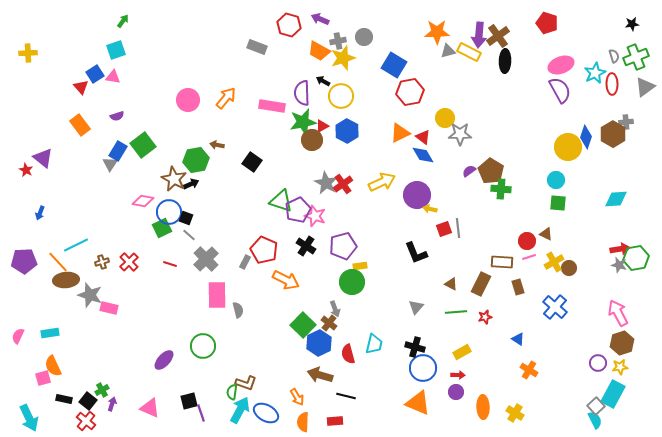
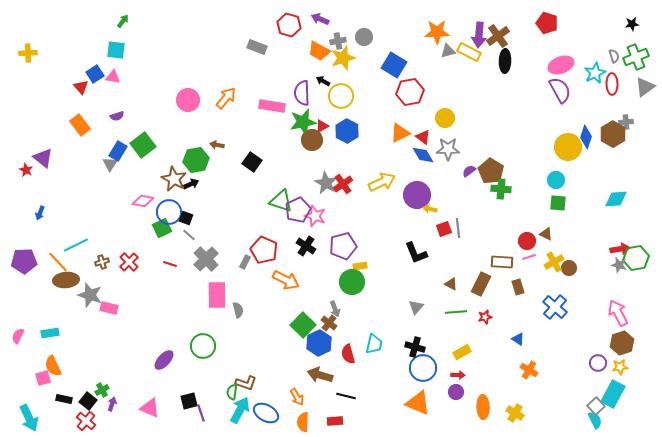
cyan square at (116, 50): rotated 24 degrees clockwise
gray star at (460, 134): moved 12 px left, 15 px down
